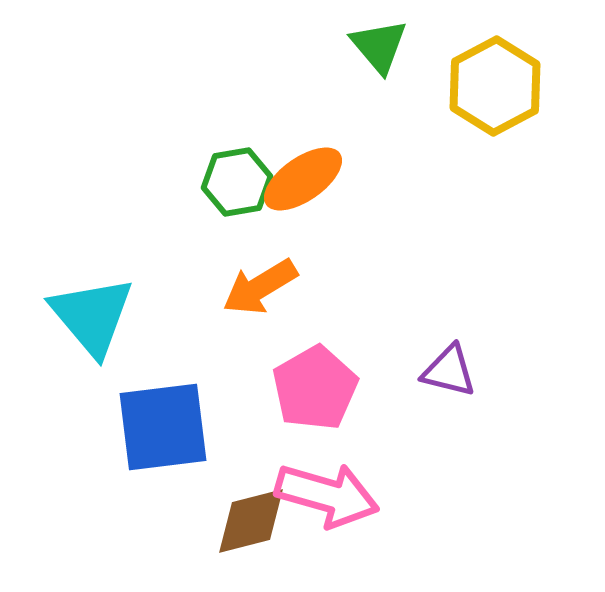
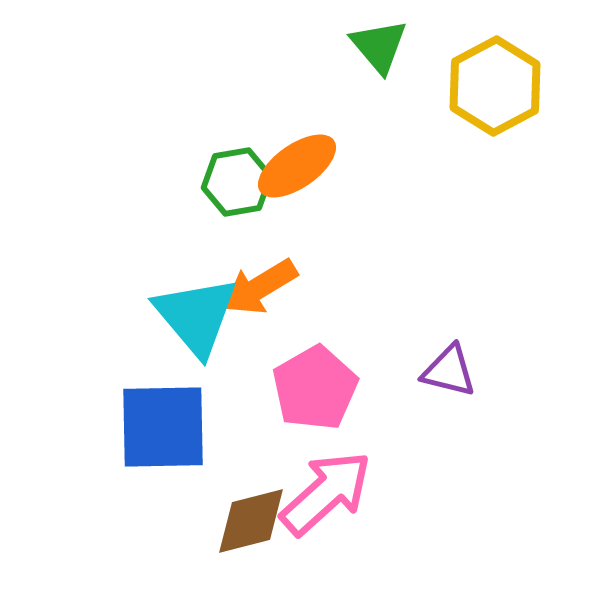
orange ellipse: moved 6 px left, 13 px up
cyan triangle: moved 104 px right
blue square: rotated 6 degrees clockwise
pink arrow: moved 1 px left, 2 px up; rotated 58 degrees counterclockwise
